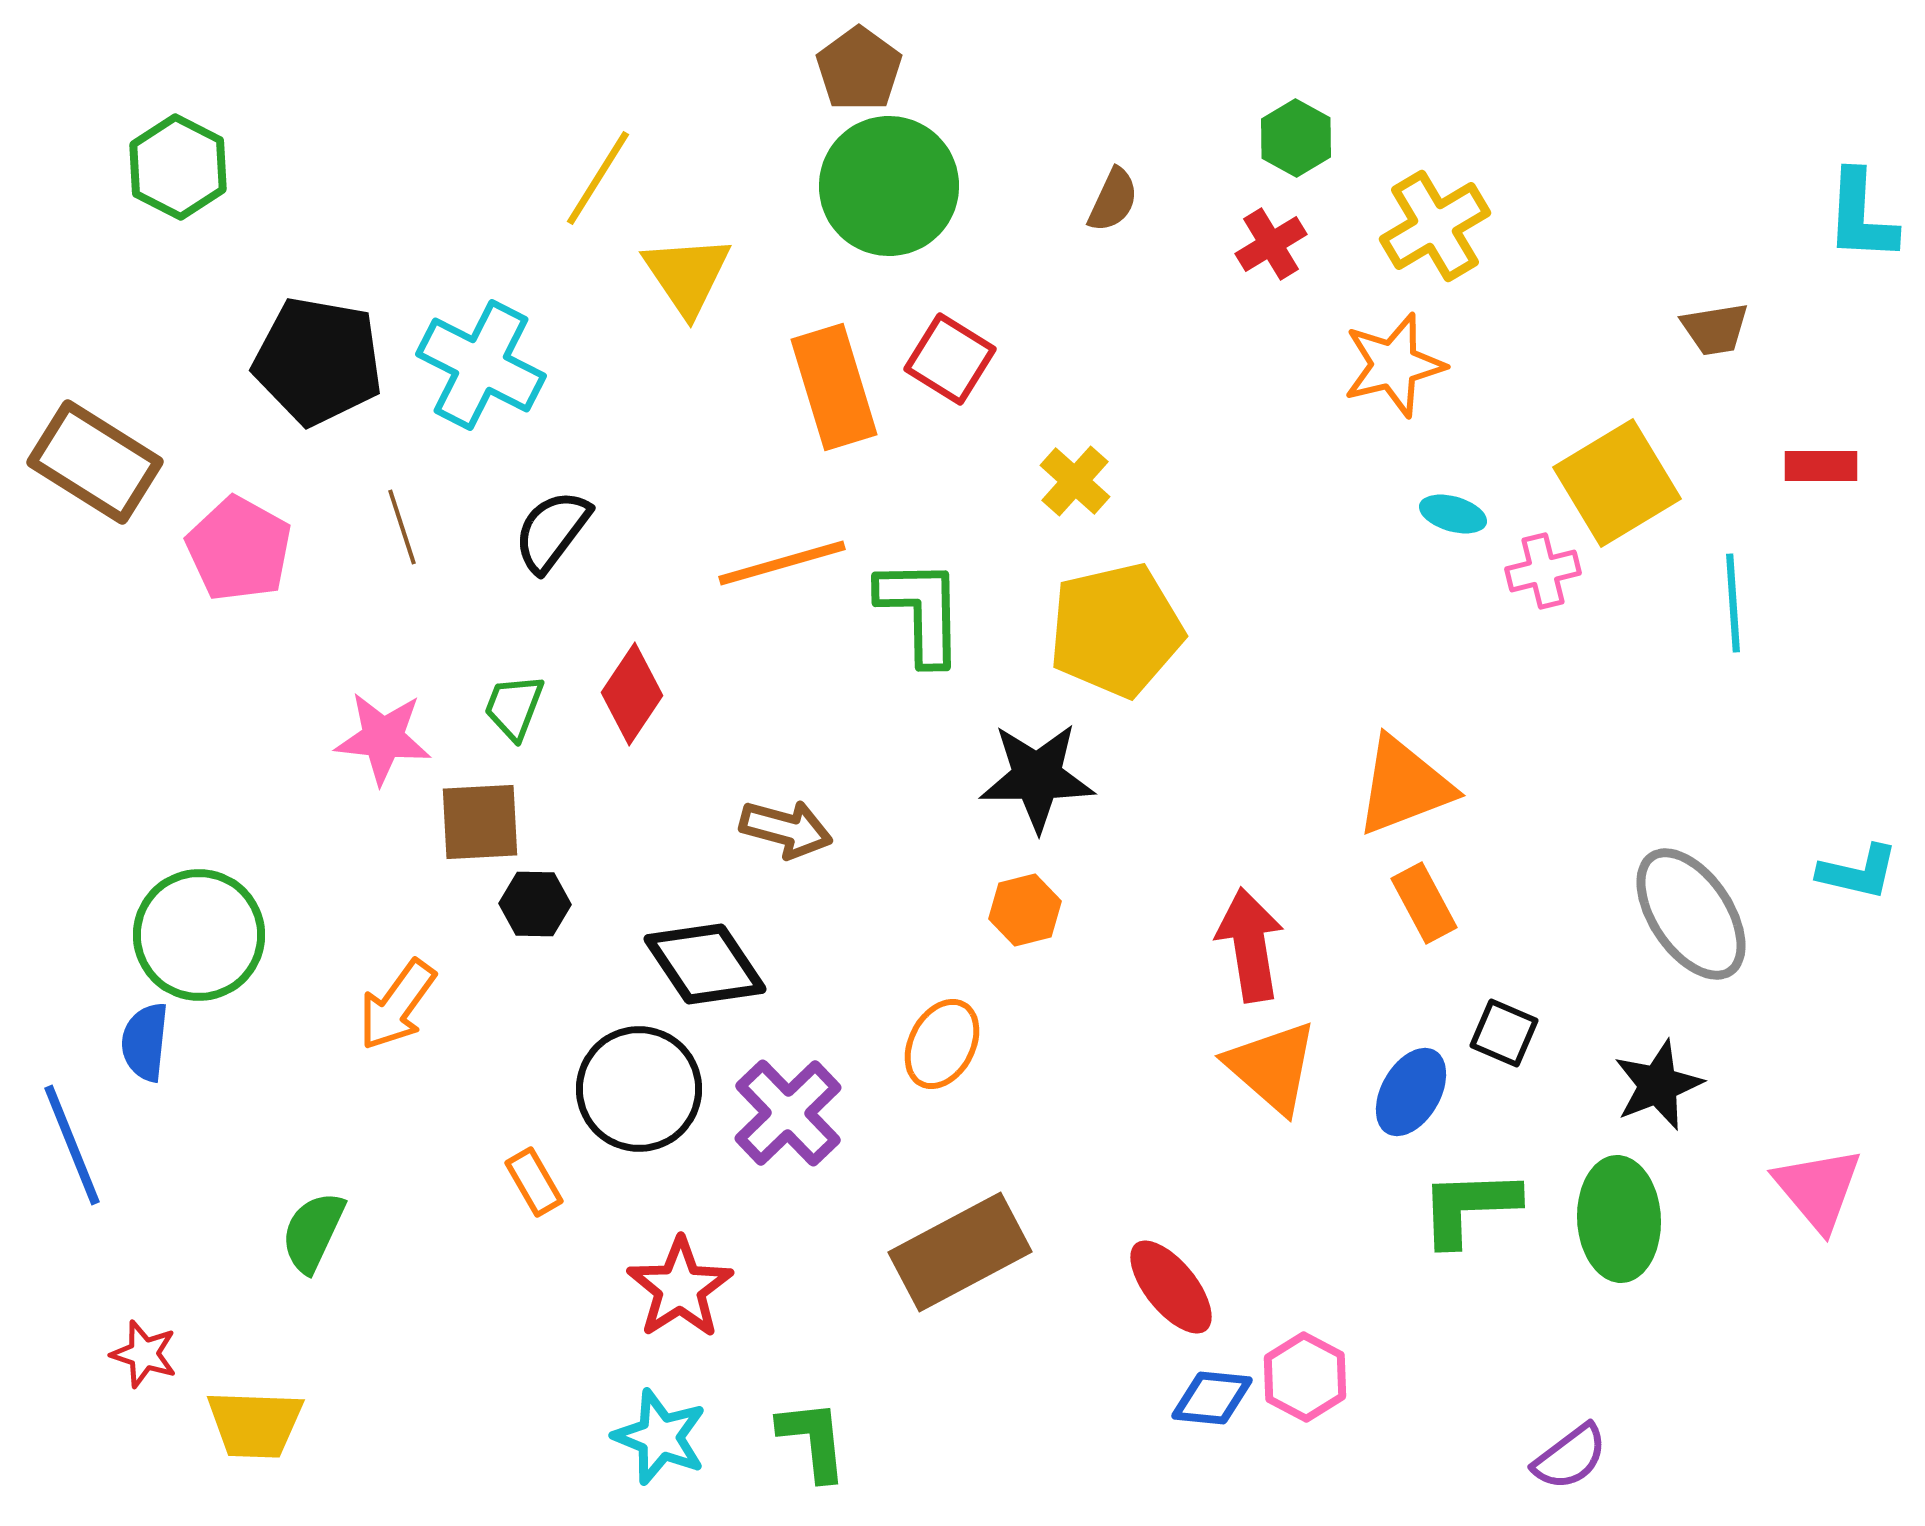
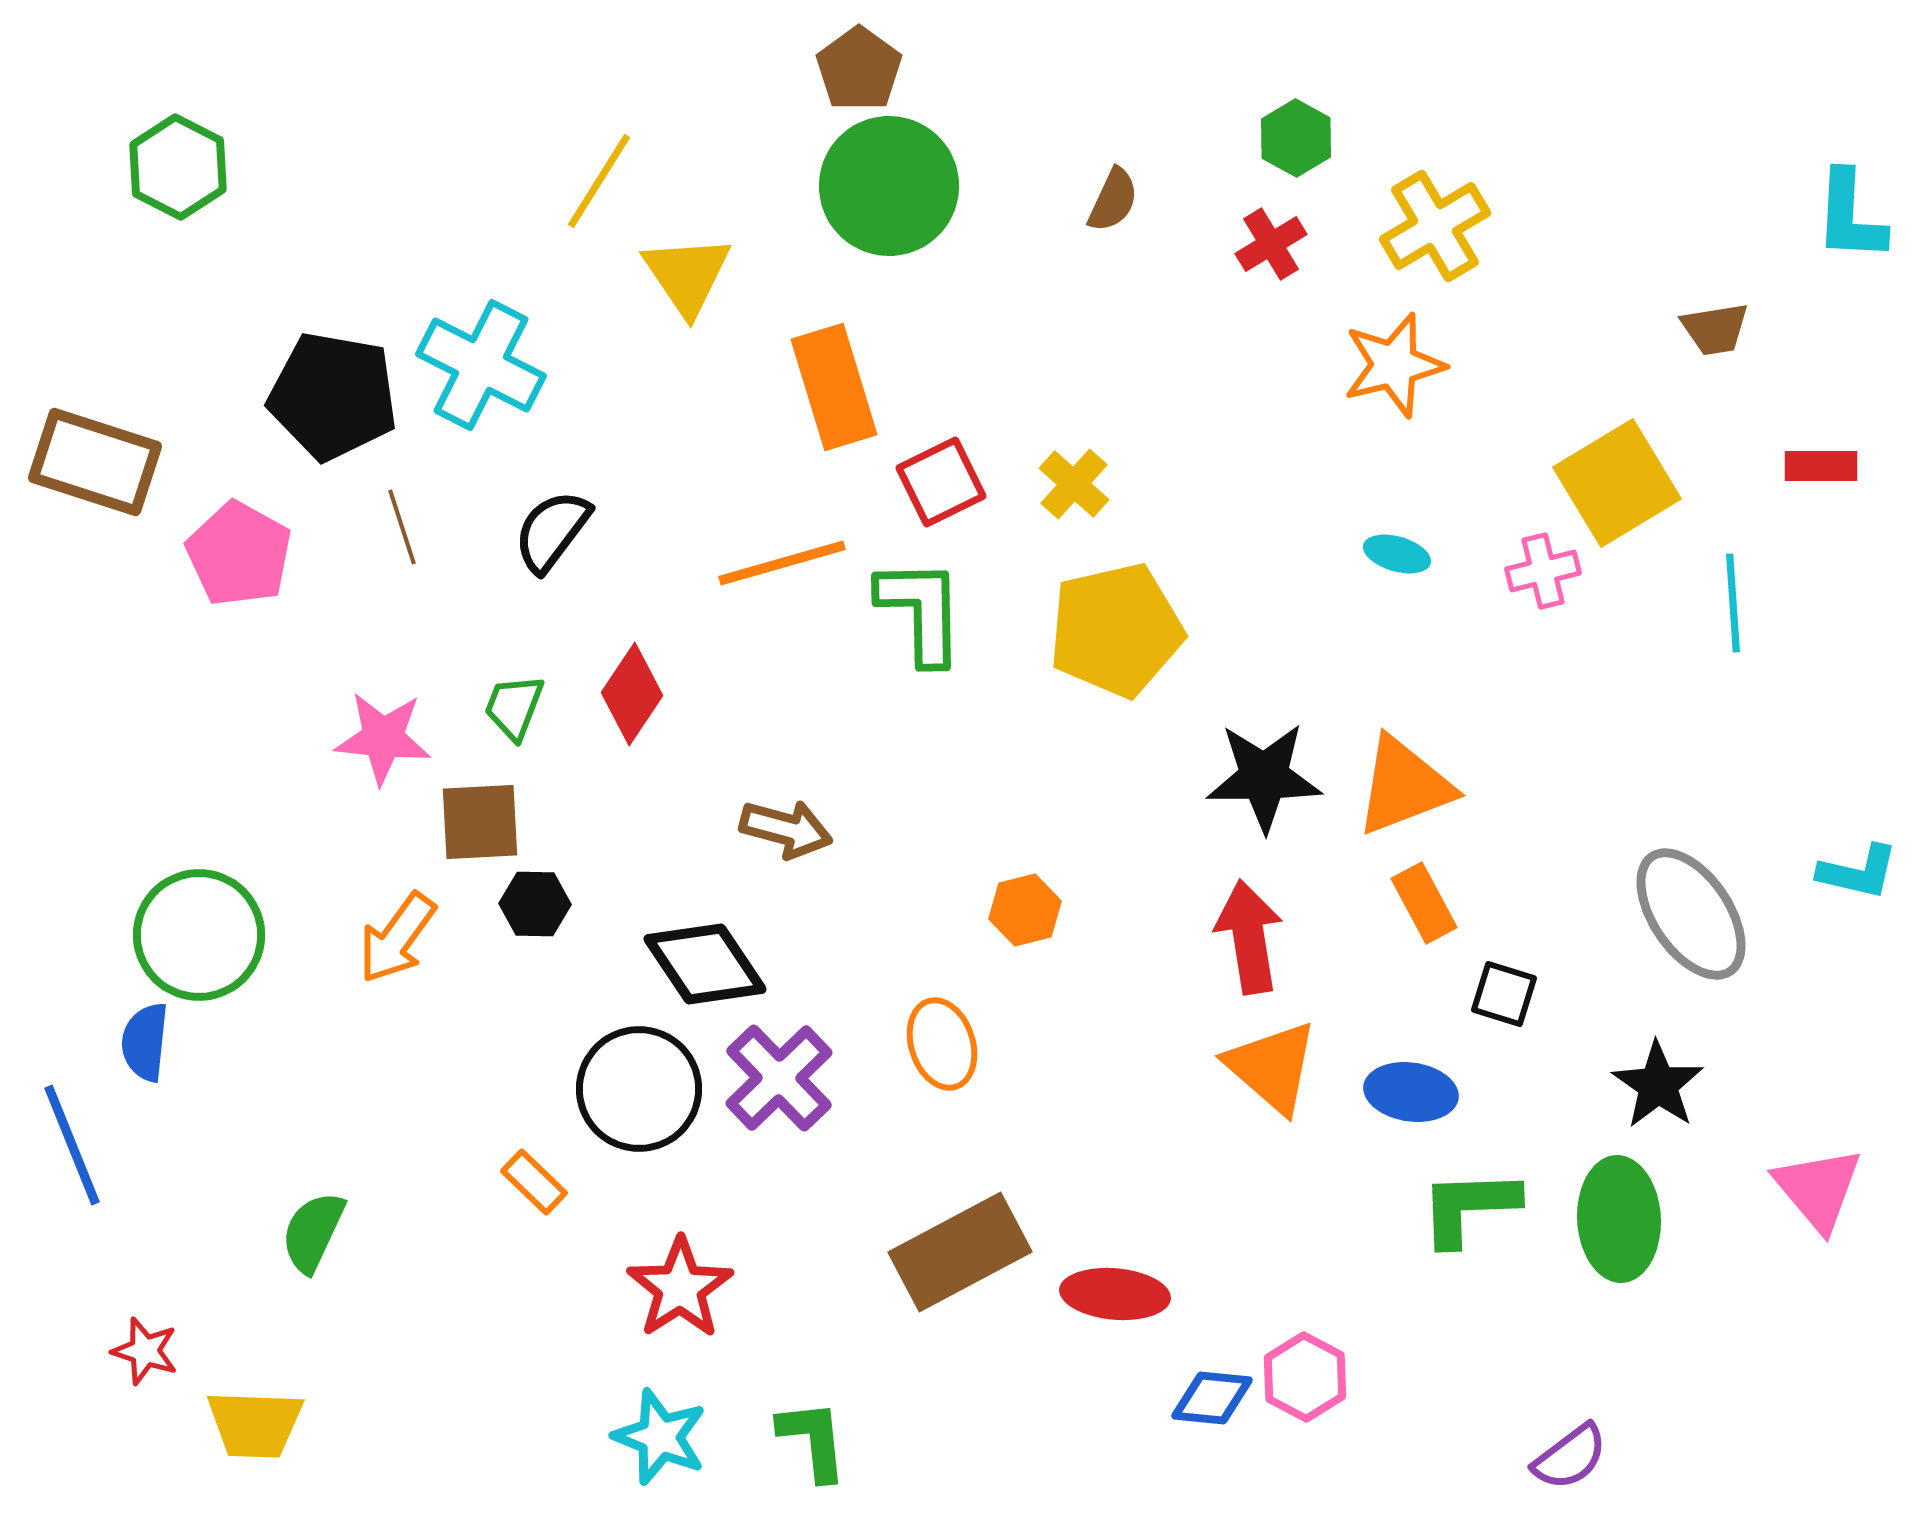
yellow line at (598, 178): moved 1 px right, 3 px down
cyan L-shape at (1861, 216): moved 11 px left
red square at (950, 359): moved 9 px left, 123 px down; rotated 32 degrees clockwise
black pentagon at (318, 361): moved 15 px right, 35 px down
brown rectangle at (95, 462): rotated 14 degrees counterclockwise
yellow cross at (1075, 481): moved 1 px left, 3 px down
cyan ellipse at (1453, 514): moved 56 px left, 40 px down
pink pentagon at (239, 549): moved 5 px down
black star at (1037, 777): moved 227 px right
red arrow at (1250, 945): moved 1 px left, 8 px up
orange arrow at (397, 1005): moved 67 px up
black square at (1504, 1033): moved 39 px up; rotated 6 degrees counterclockwise
orange ellipse at (942, 1044): rotated 46 degrees counterclockwise
black star at (1658, 1085): rotated 16 degrees counterclockwise
blue ellipse at (1411, 1092): rotated 68 degrees clockwise
purple cross at (788, 1113): moved 9 px left, 35 px up
orange rectangle at (534, 1182): rotated 16 degrees counterclockwise
red ellipse at (1171, 1287): moved 56 px left, 7 px down; rotated 46 degrees counterclockwise
red star at (144, 1354): moved 1 px right, 3 px up
